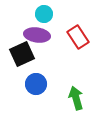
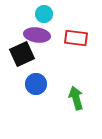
red rectangle: moved 2 px left, 1 px down; rotated 50 degrees counterclockwise
